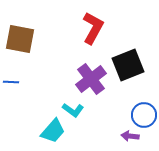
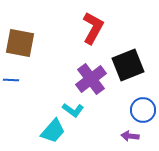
brown square: moved 4 px down
blue line: moved 2 px up
blue circle: moved 1 px left, 5 px up
